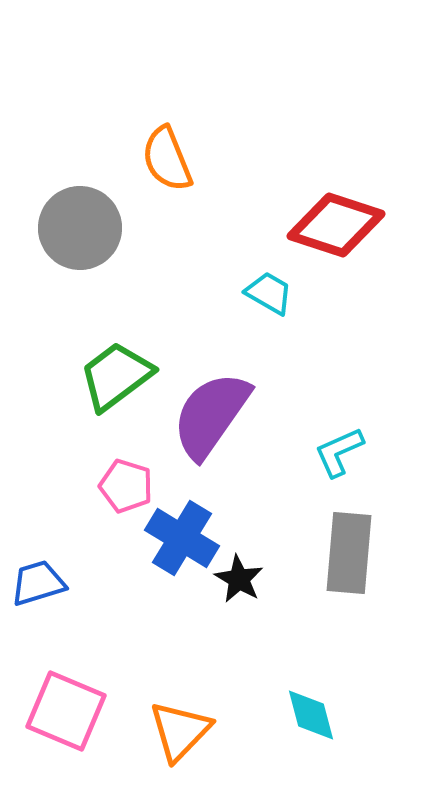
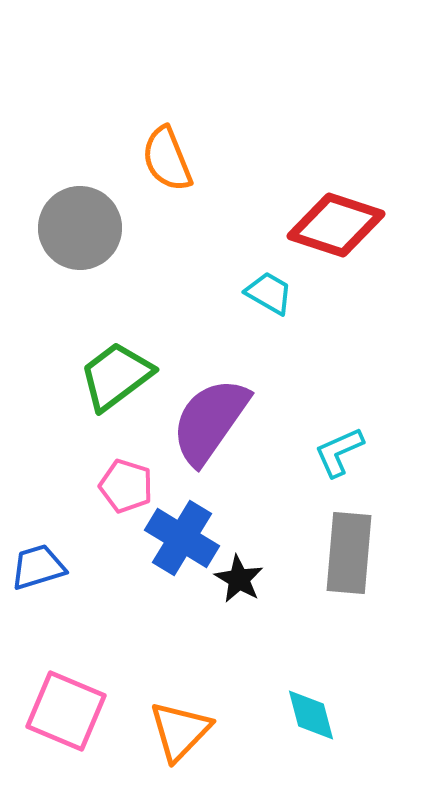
purple semicircle: moved 1 px left, 6 px down
blue trapezoid: moved 16 px up
